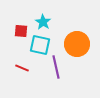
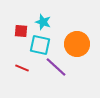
cyan star: rotated 14 degrees counterclockwise
purple line: rotated 35 degrees counterclockwise
